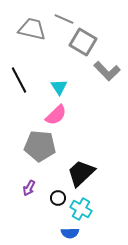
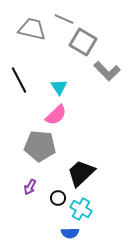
purple arrow: moved 1 px right, 1 px up
